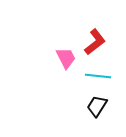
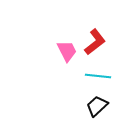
pink trapezoid: moved 1 px right, 7 px up
black trapezoid: rotated 15 degrees clockwise
